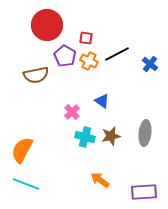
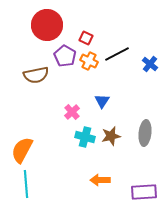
red square: rotated 16 degrees clockwise
blue triangle: rotated 28 degrees clockwise
orange arrow: rotated 36 degrees counterclockwise
cyan line: rotated 64 degrees clockwise
